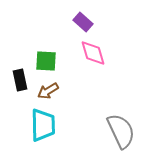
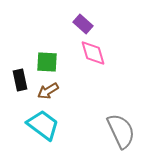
purple rectangle: moved 2 px down
green square: moved 1 px right, 1 px down
cyan trapezoid: rotated 52 degrees counterclockwise
